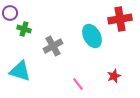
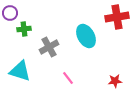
red cross: moved 3 px left, 2 px up
green cross: rotated 24 degrees counterclockwise
cyan ellipse: moved 6 px left
gray cross: moved 4 px left, 1 px down
red star: moved 1 px right, 5 px down; rotated 16 degrees clockwise
pink line: moved 10 px left, 6 px up
